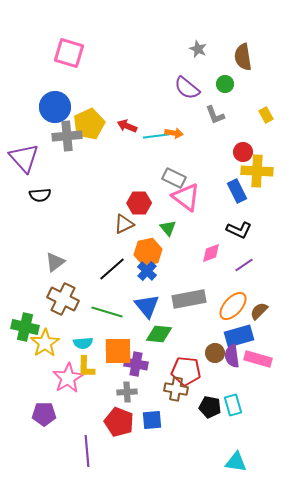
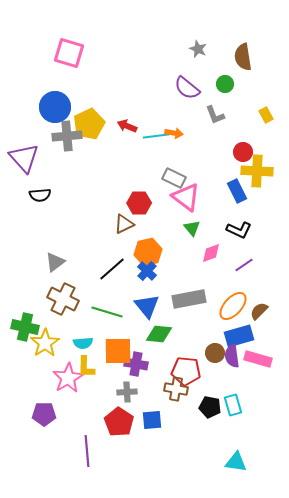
green triangle at (168, 228): moved 24 px right
red pentagon at (119, 422): rotated 12 degrees clockwise
